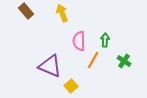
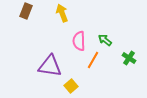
brown rectangle: rotated 63 degrees clockwise
green arrow: rotated 56 degrees counterclockwise
green cross: moved 5 px right, 3 px up
purple triangle: rotated 15 degrees counterclockwise
